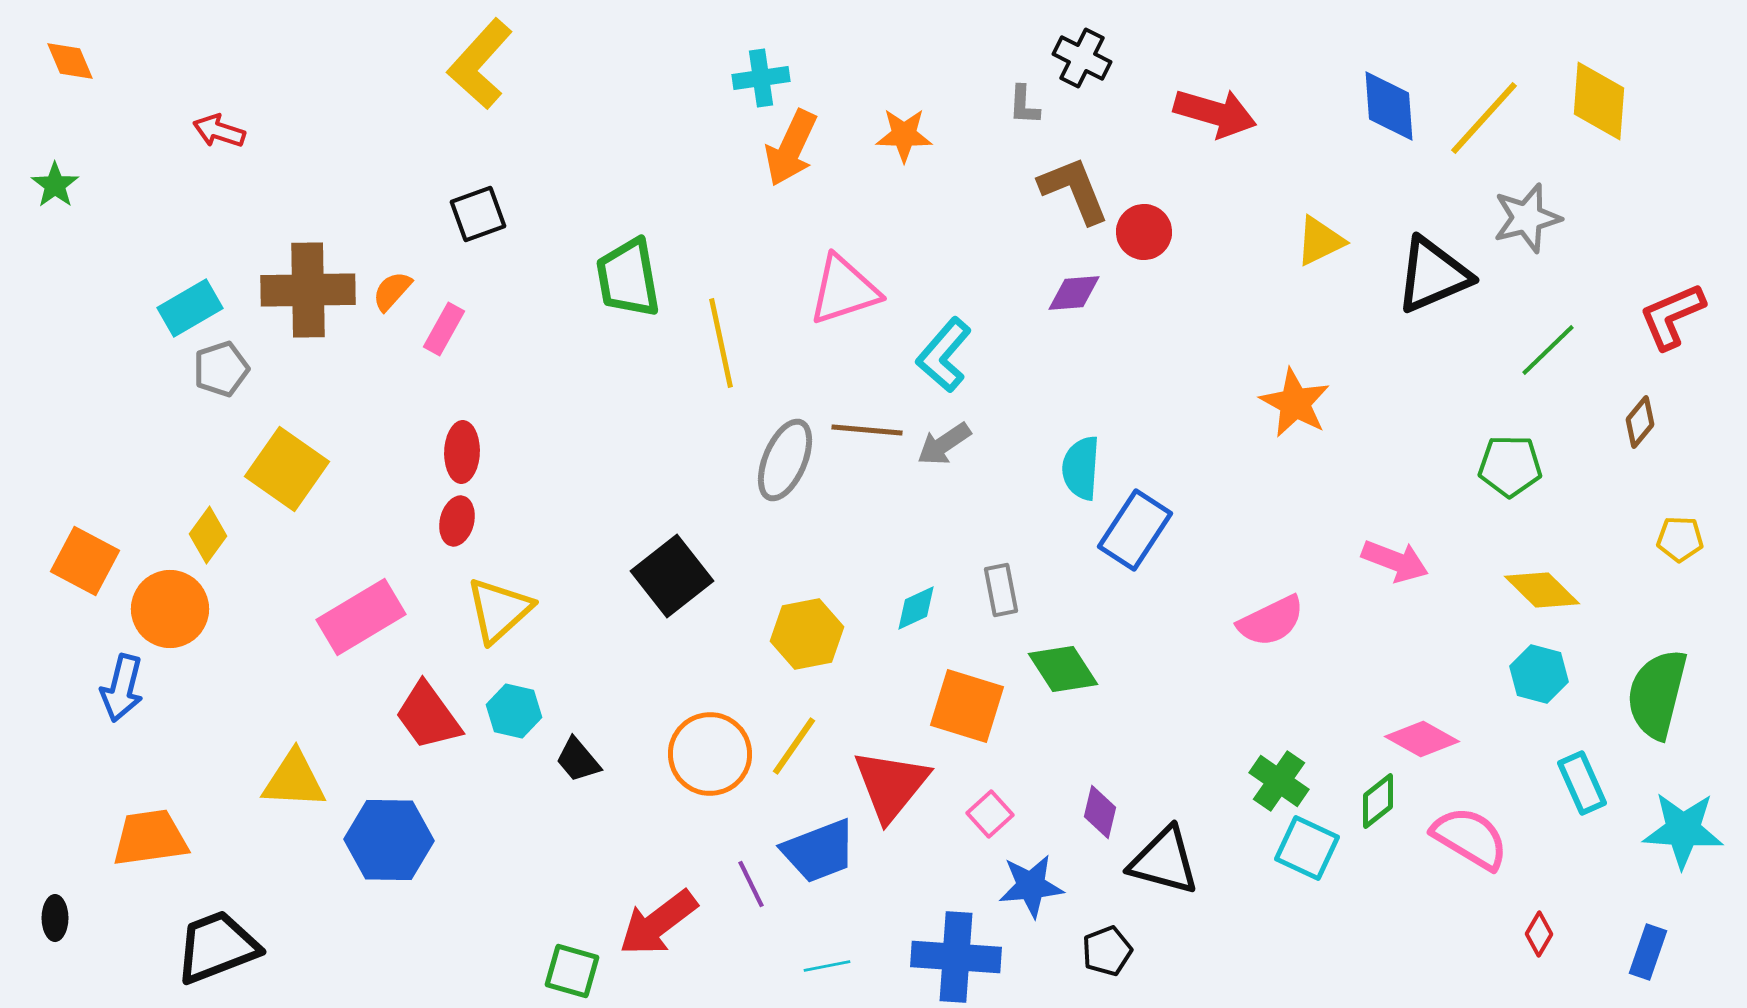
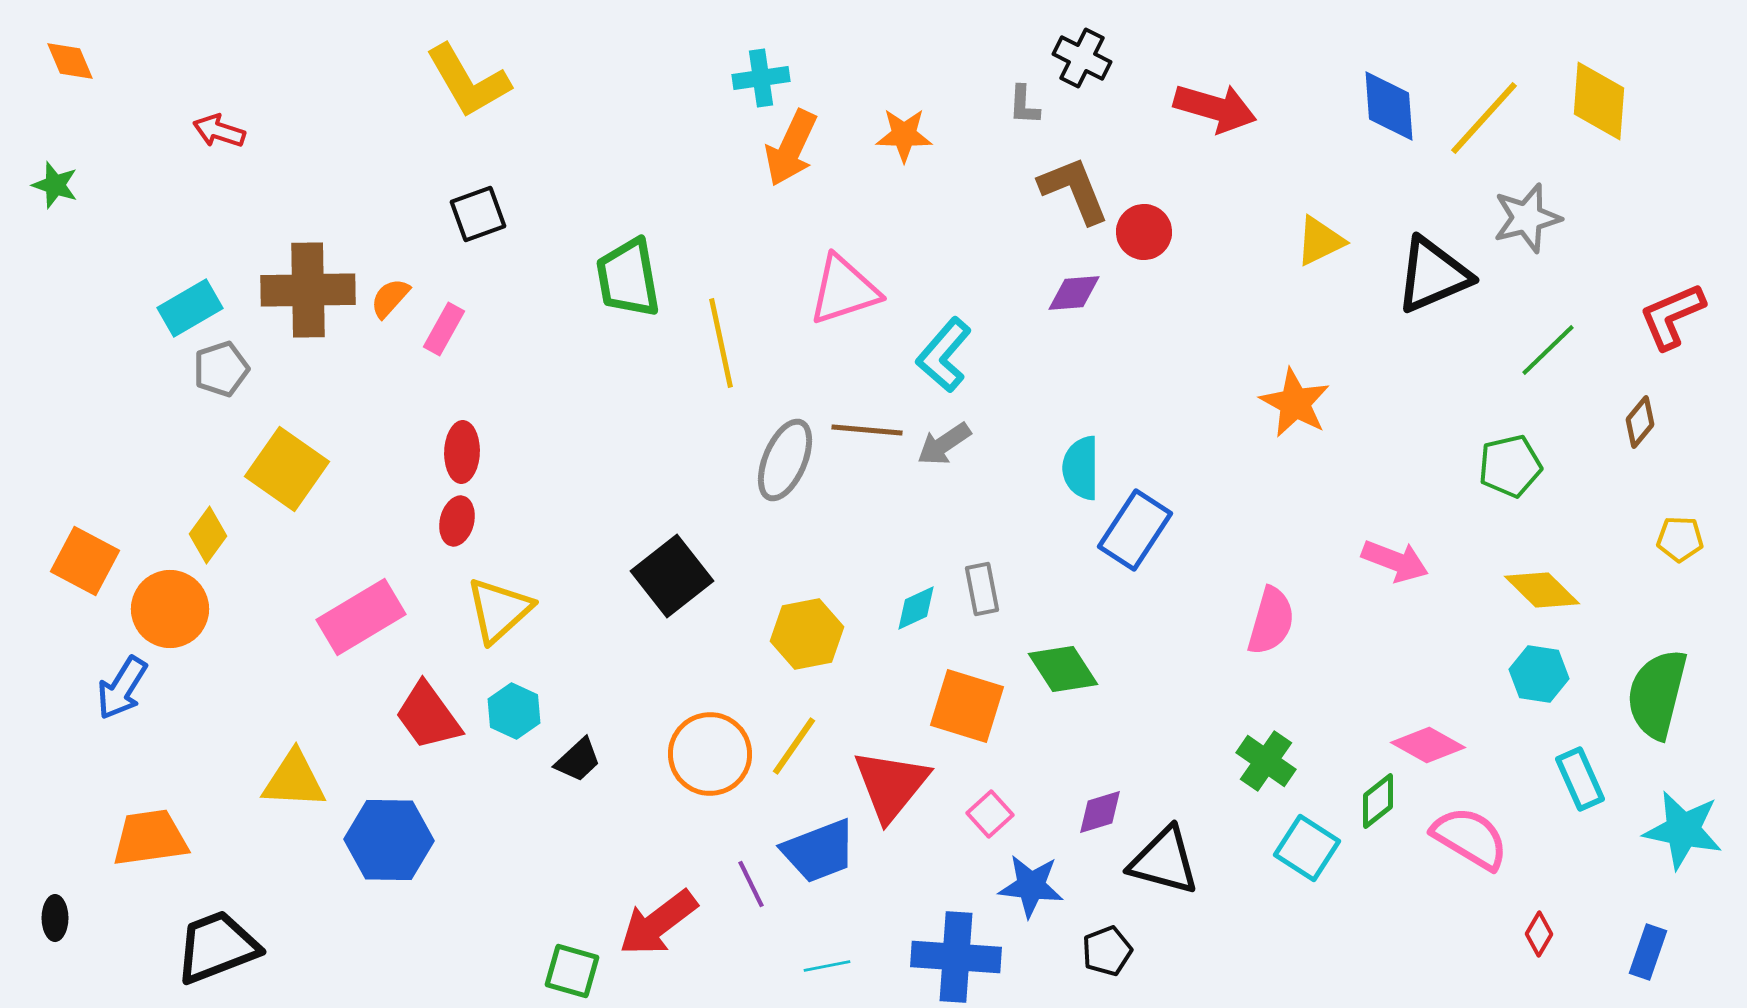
yellow L-shape at (480, 64): moved 12 px left, 17 px down; rotated 72 degrees counterclockwise
red arrow at (1215, 113): moved 5 px up
green star at (55, 185): rotated 18 degrees counterclockwise
orange semicircle at (392, 291): moved 2 px left, 7 px down
green pentagon at (1510, 466): rotated 14 degrees counterclockwise
cyan semicircle at (1081, 468): rotated 4 degrees counterclockwise
gray rectangle at (1001, 590): moved 19 px left, 1 px up
pink semicircle at (1271, 621): rotated 48 degrees counterclockwise
cyan hexagon at (1539, 674): rotated 6 degrees counterclockwise
blue arrow at (122, 688): rotated 18 degrees clockwise
cyan hexagon at (514, 711): rotated 12 degrees clockwise
pink diamond at (1422, 739): moved 6 px right, 6 px down
black trapezoid at (578, 760): rotated 93 degrees counterclockwise
green cross at (1279, 781): moved 13 px left, 20 px up
cyan rectangle at (1582, 783): moved 2 px left, 4 px up
purple diamond at (1100, 812): rotated 60 degrees clockwise
cyan star at (1683, 830): rotated 8 degrees clockwise
cyan square at (1307, 848): rotated 8 degrees clockwise
blue star at (1031, 886): rotated 12 degrees clockwise
